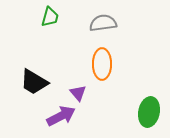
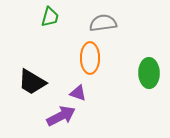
orange ellipse: moved 12 px left, 6 px up
black trapezoid: moved 2 px left
purple triangle: rotated 30 degrees counterclockwise
green ellipse: moved 39 px up; rotated 12 degrees counterclockwise
